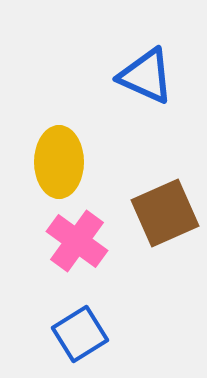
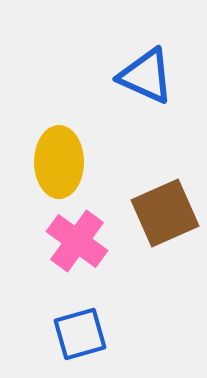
blue square: rotated 16 degrees clockwise
